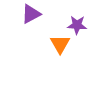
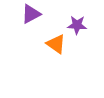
orange triangle: moved 4 px left; rotated 25 degrees counterclockwise
